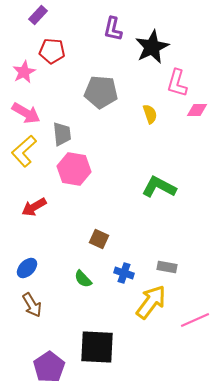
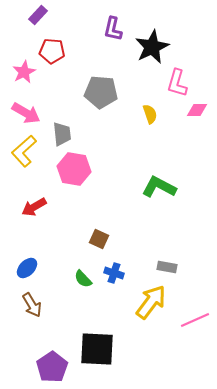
blue cross: moved 10 px left
black square: moved 2 px down
purple pentagon: moved 3 px right
